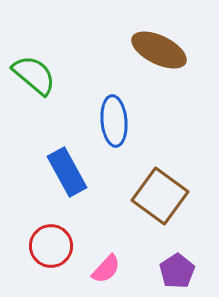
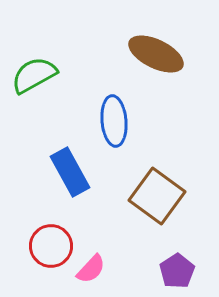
brown ellipse: moved 3 px left, 4 px down
green semicircle: rotated 69 degrees counterclockwise
blue rectangle: moved 3 px right
brown square: moved 3 px left
pink semicircle: moved 15 px left
